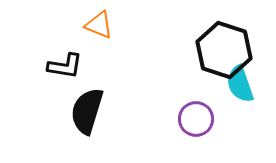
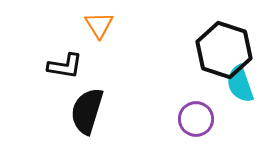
orange triangle: rotated 36 degrees clockwise
